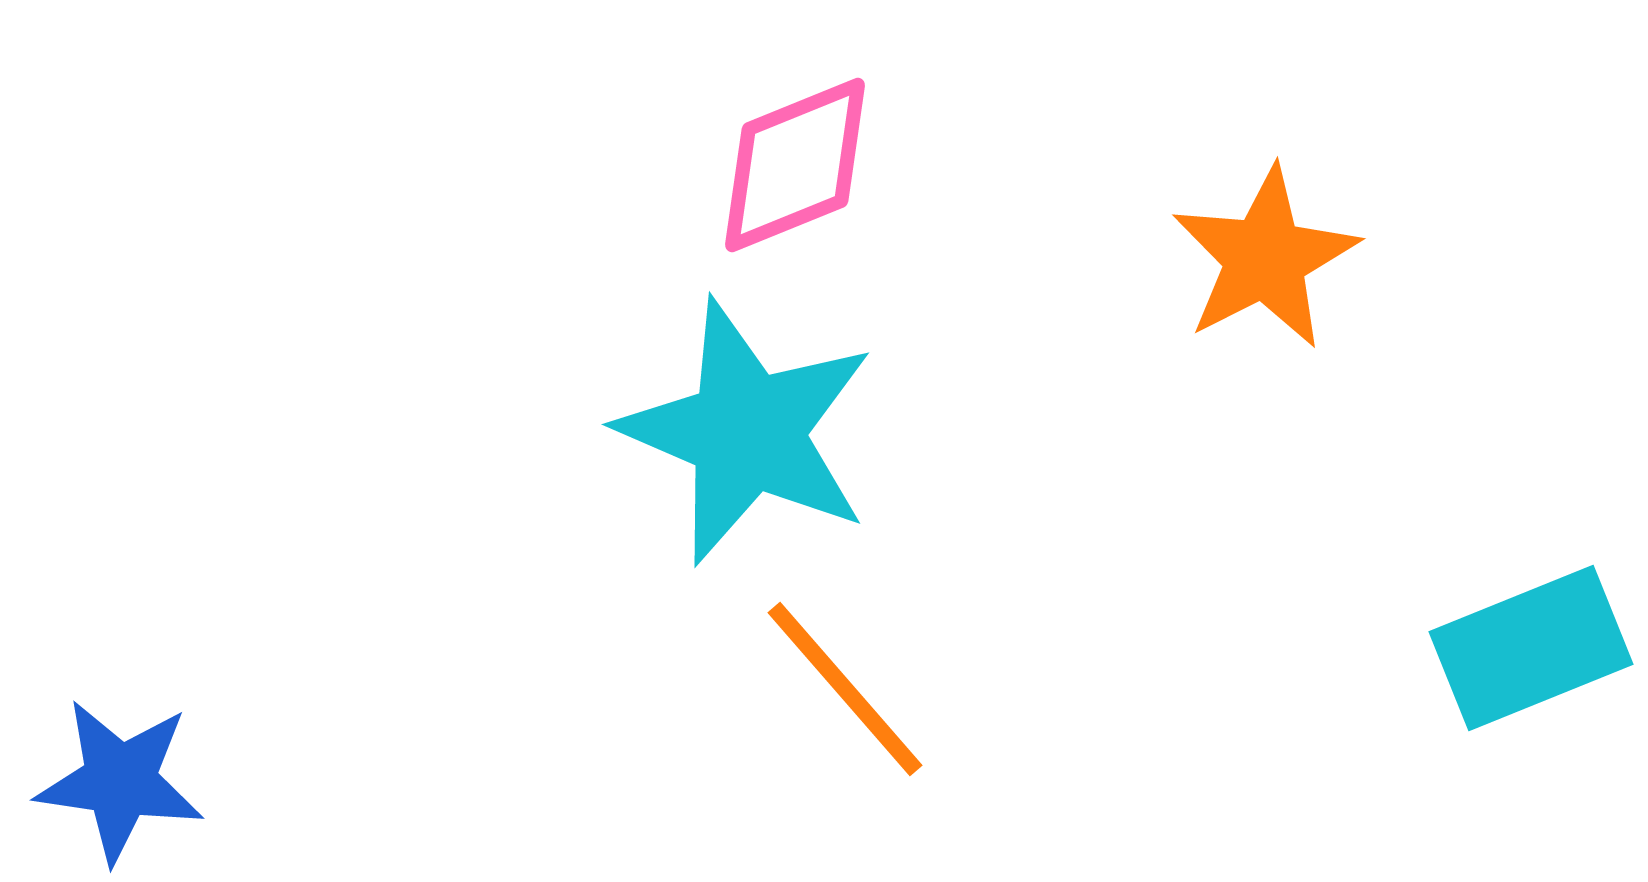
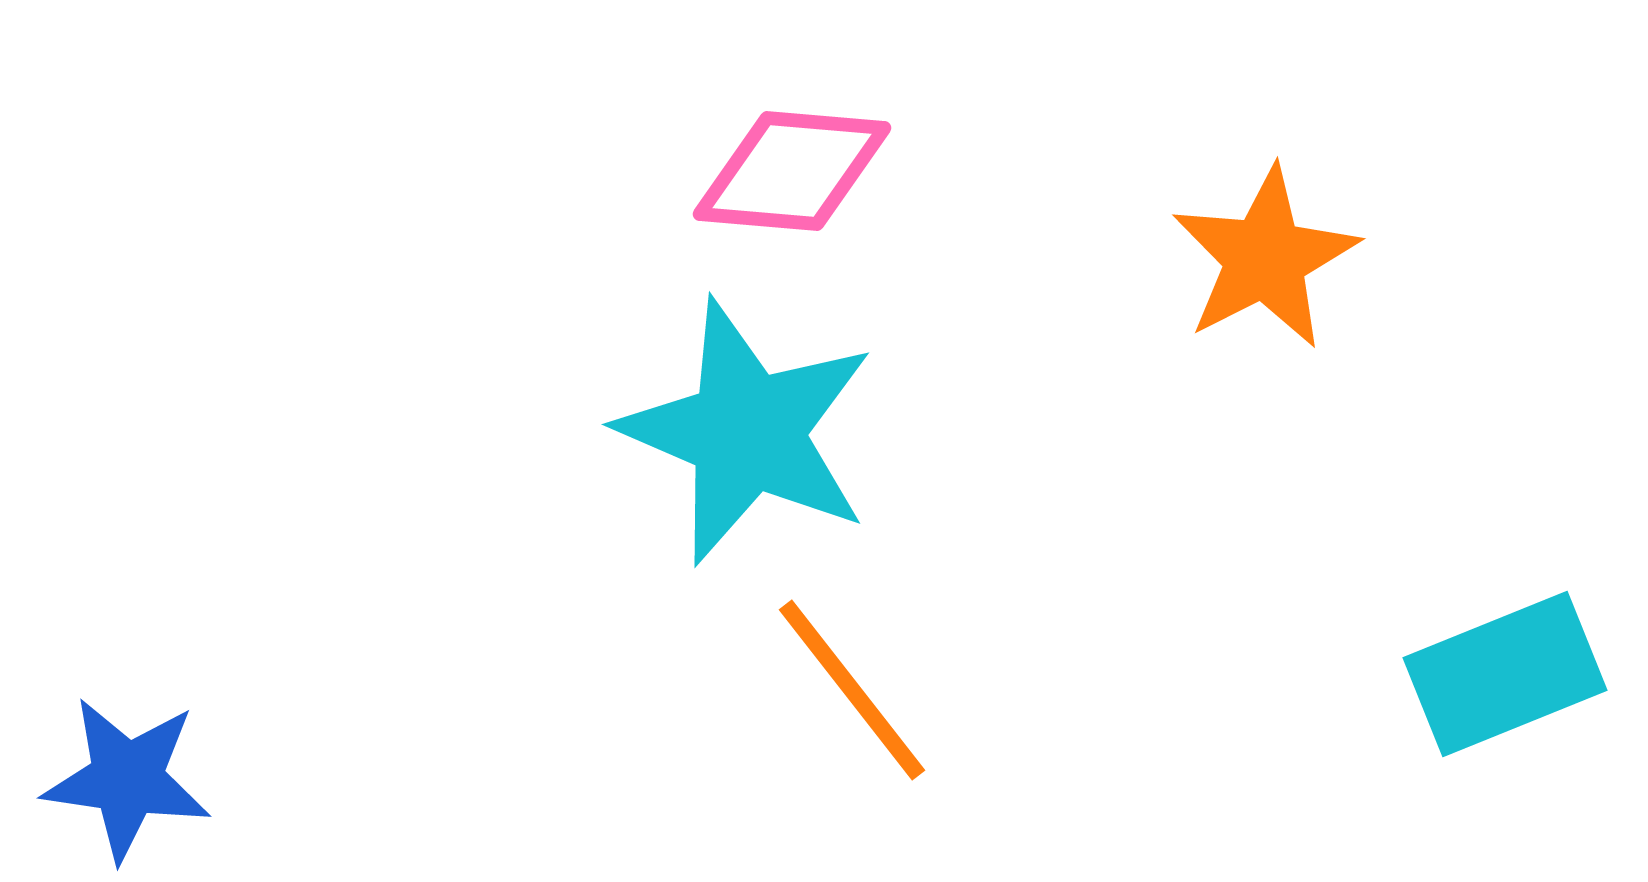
pink diamond: moved 3 px left, 6 px down; rotated 27 degrees clockwise
cyan rectangle: moved 26 px left, 26 px down
orange line: moved 7 px right, 1 px down; rotated 3 degrees clockwise
blue star: moved 7 px right, 2 px up
